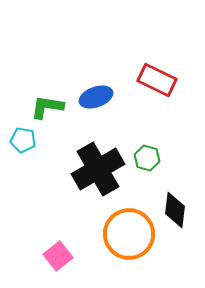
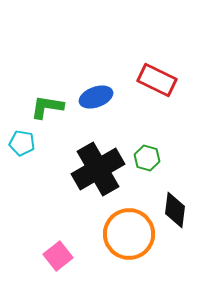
cyan pentagon: moved 1 px left, 3 px down
